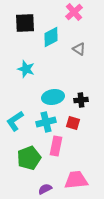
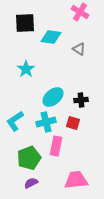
pink cross: moved 6 px right; rotated 18 degrees counterclockwise
cyan diamond: rotated 35 degrees clockwise
cyan star: rotated 18 degrees clockwise
cyan ellipse: rotated 30 degrees counterclockwise
purple semicircle: moved 14 px left, 6 px up
